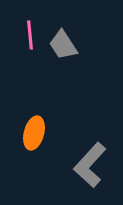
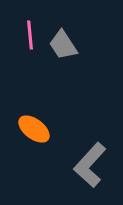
orange ellipse: moved 4 px up; rotated 68 degrees counterclockwise
